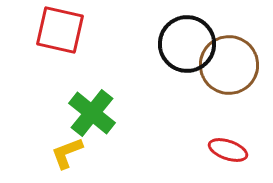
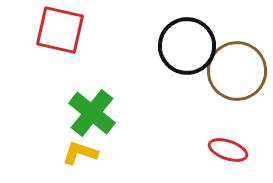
black circle: moved 2 px down
brown circle: moved 8 px right, 6 px down
yellow L-shape: moved 13 px right; rotated 39 degrees clockwise
